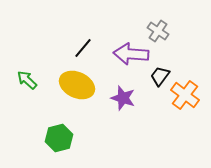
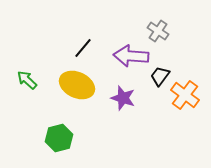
purple arrow: moved 2 px down
